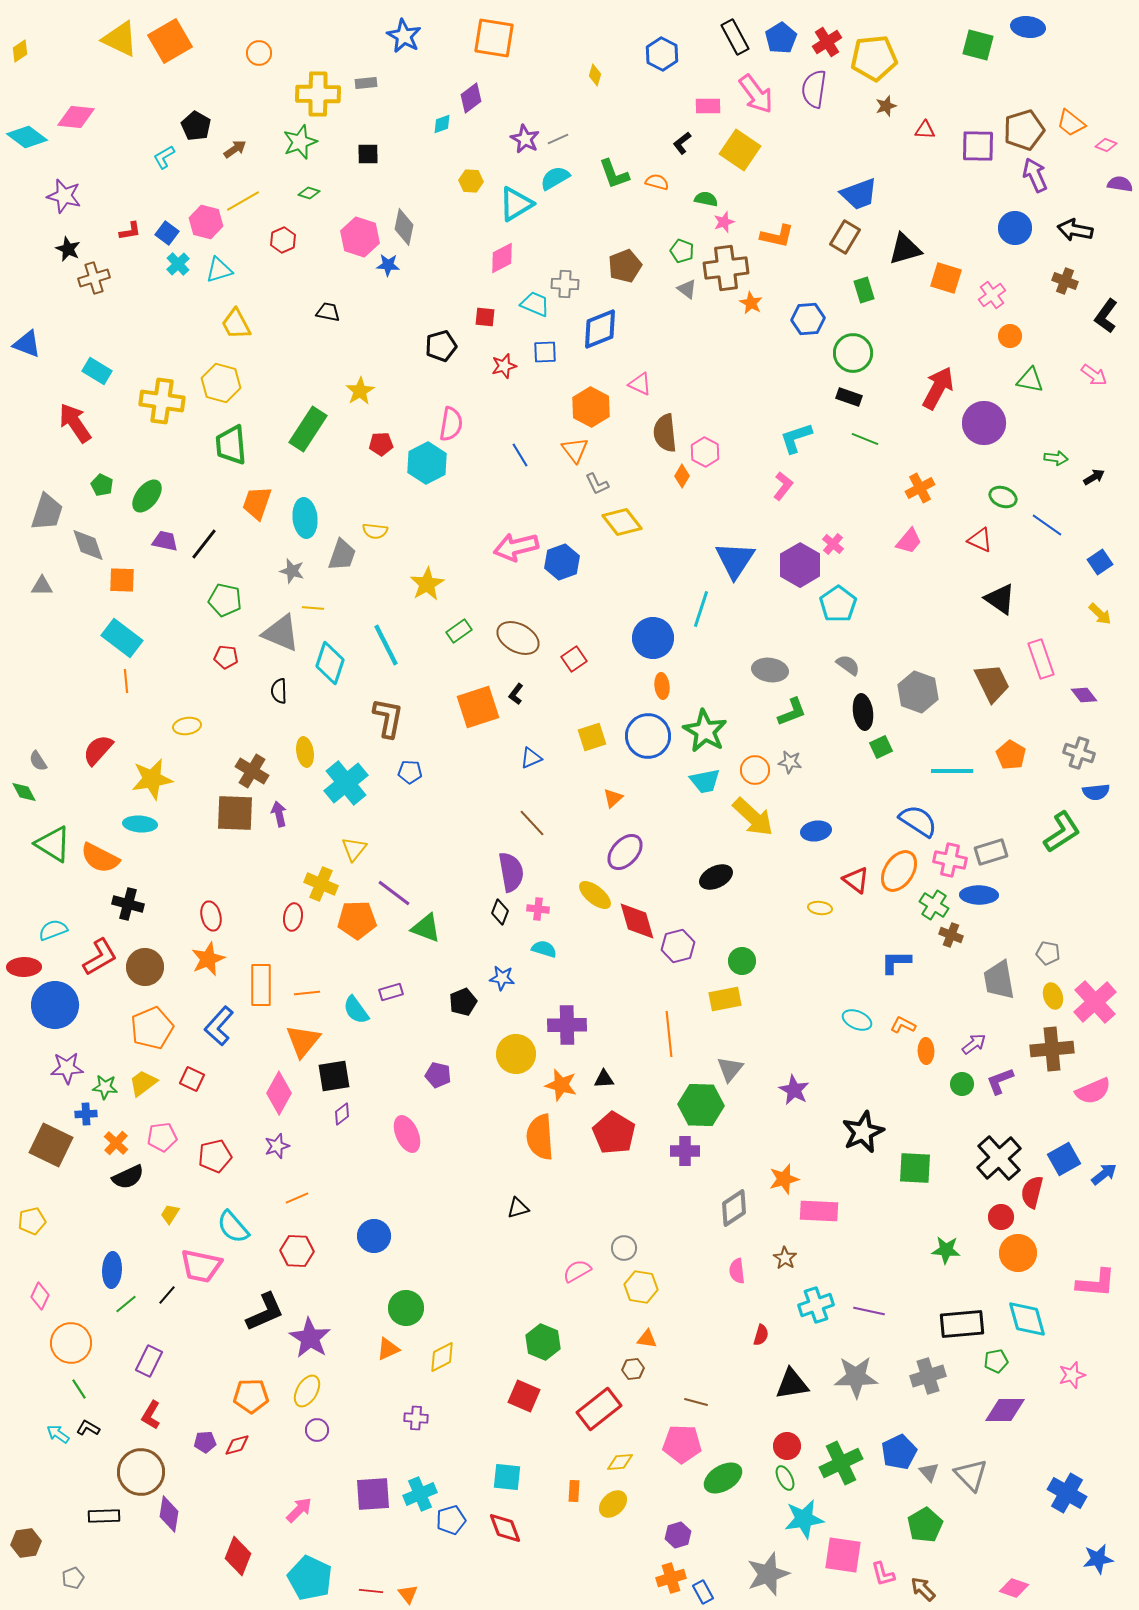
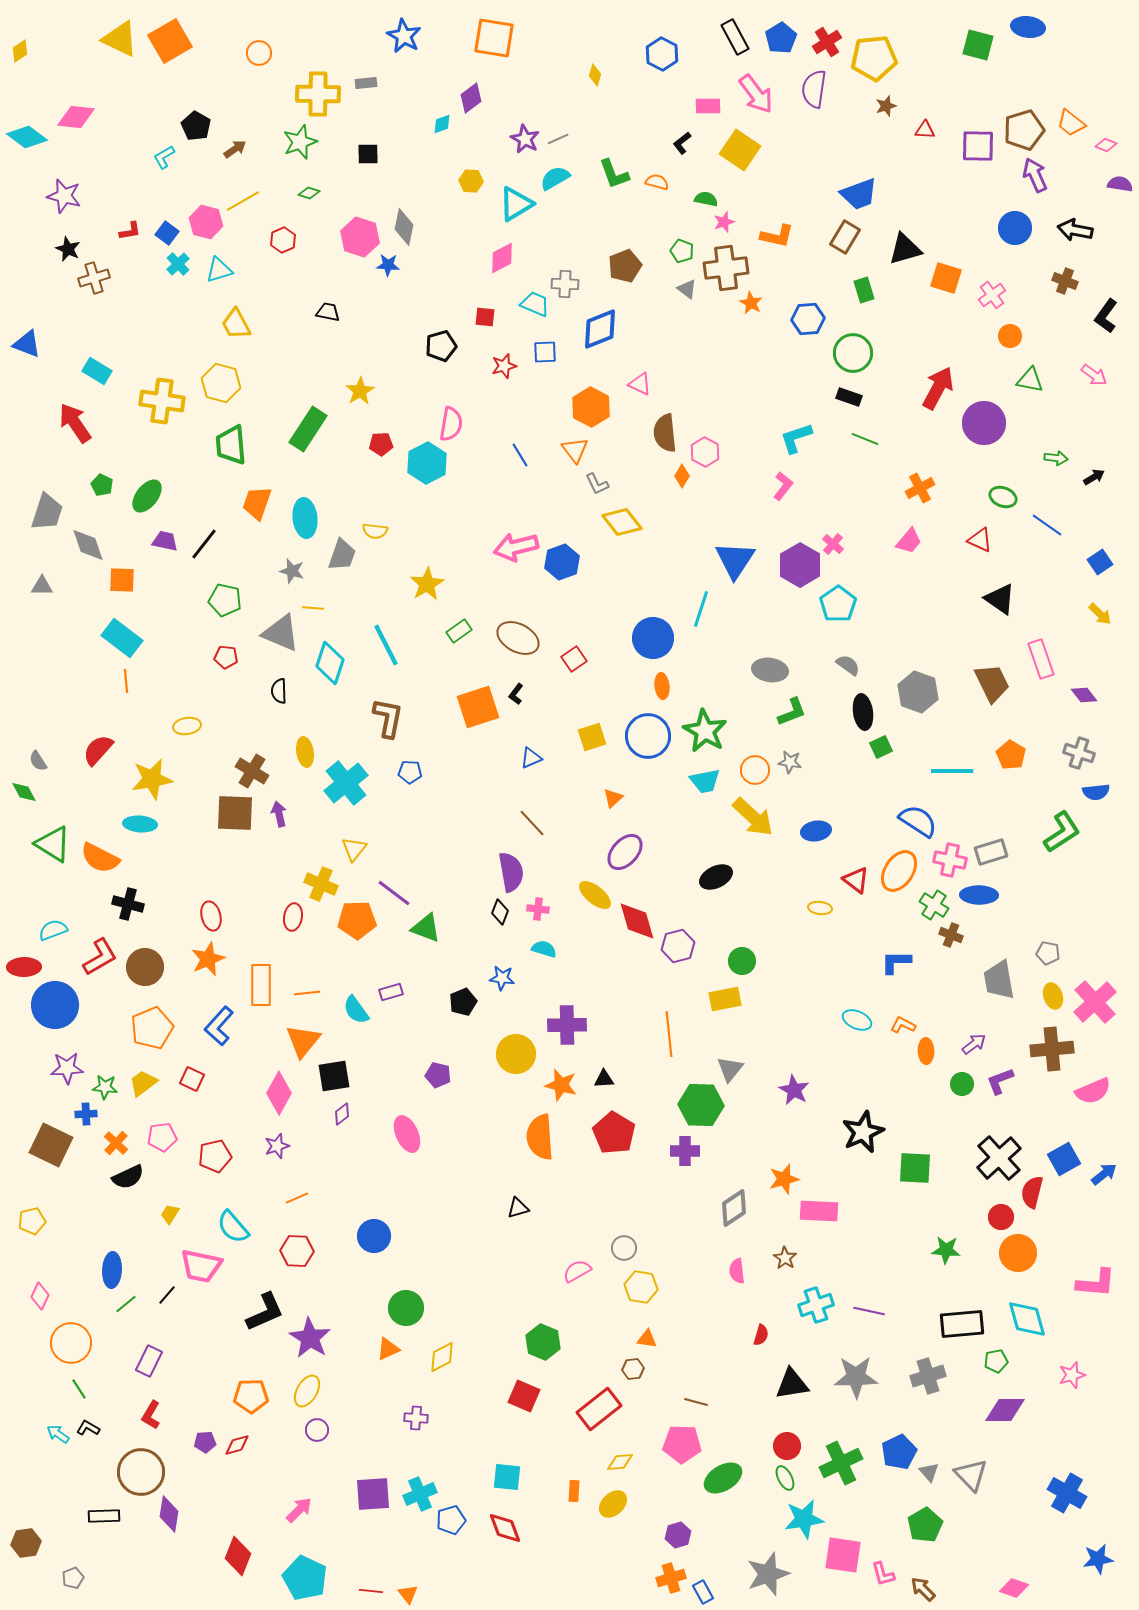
cyan pentagon at (310, 1578): moved 5 px left
